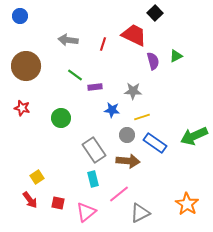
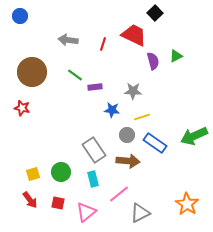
brown circle: moved 6 px right, 6 px down
green circle: moved 54 px down
yellow square: moved 4 px left, 3 px up; rotated 16 degrees clockwise
